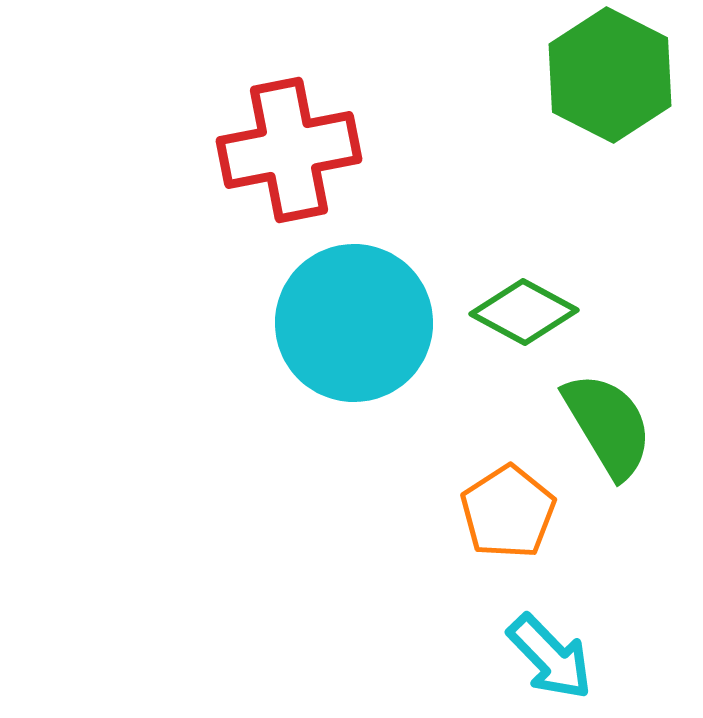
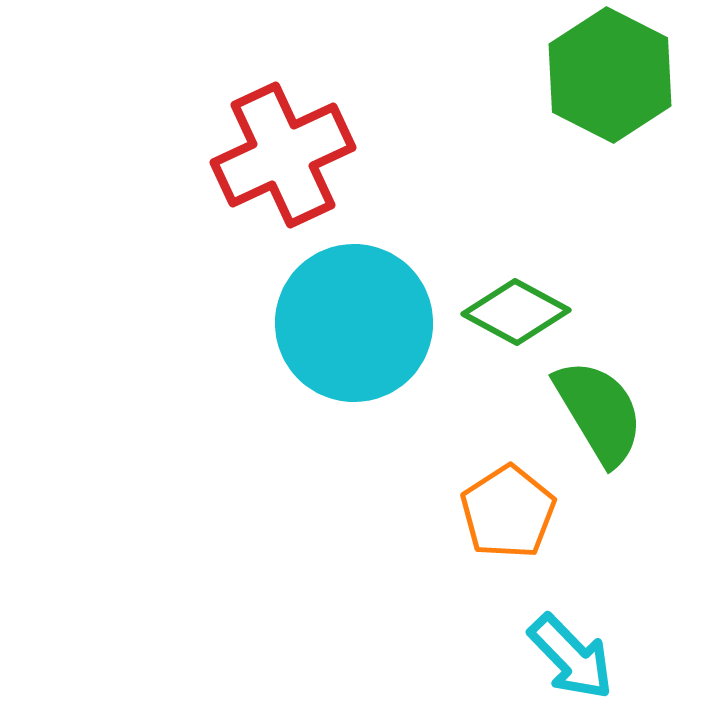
red cross: moved 6 px left, 5 px down; rotated 14 degrees counterclockwise
green diamond: moved 8 px left
green semicircle: moved 9 px left, 13 px up
cyan arrow: moved 21 px right
